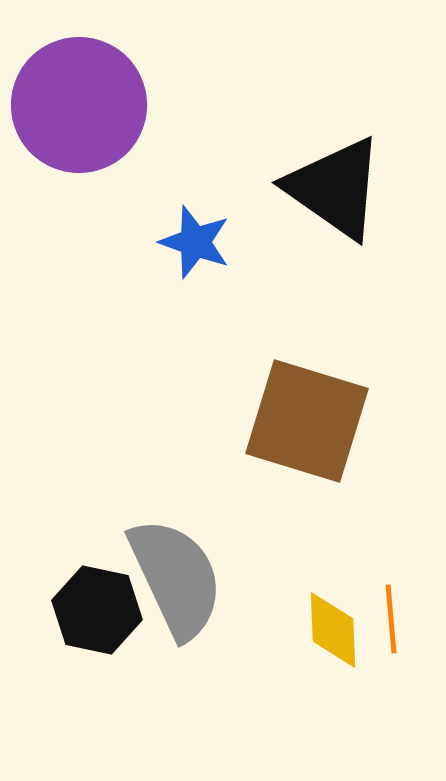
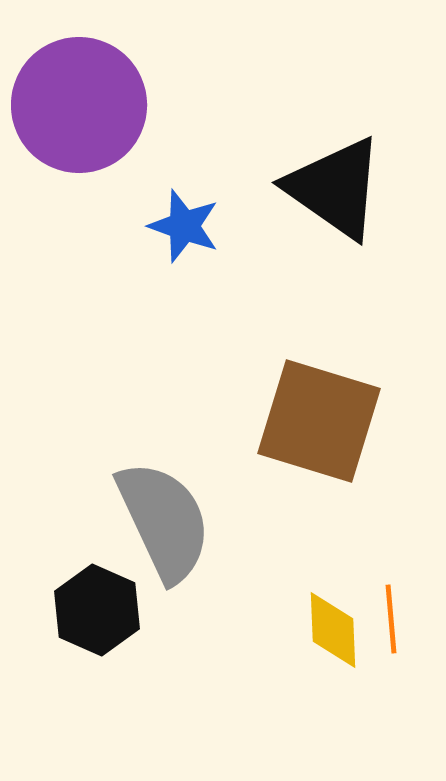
blue star: moved 11 px left, 16 px up
brown square: moved 12 px right
gray semicircle: moved 12 px left, 57 px up
black hexagon: rotated 12 degrees clockwise
